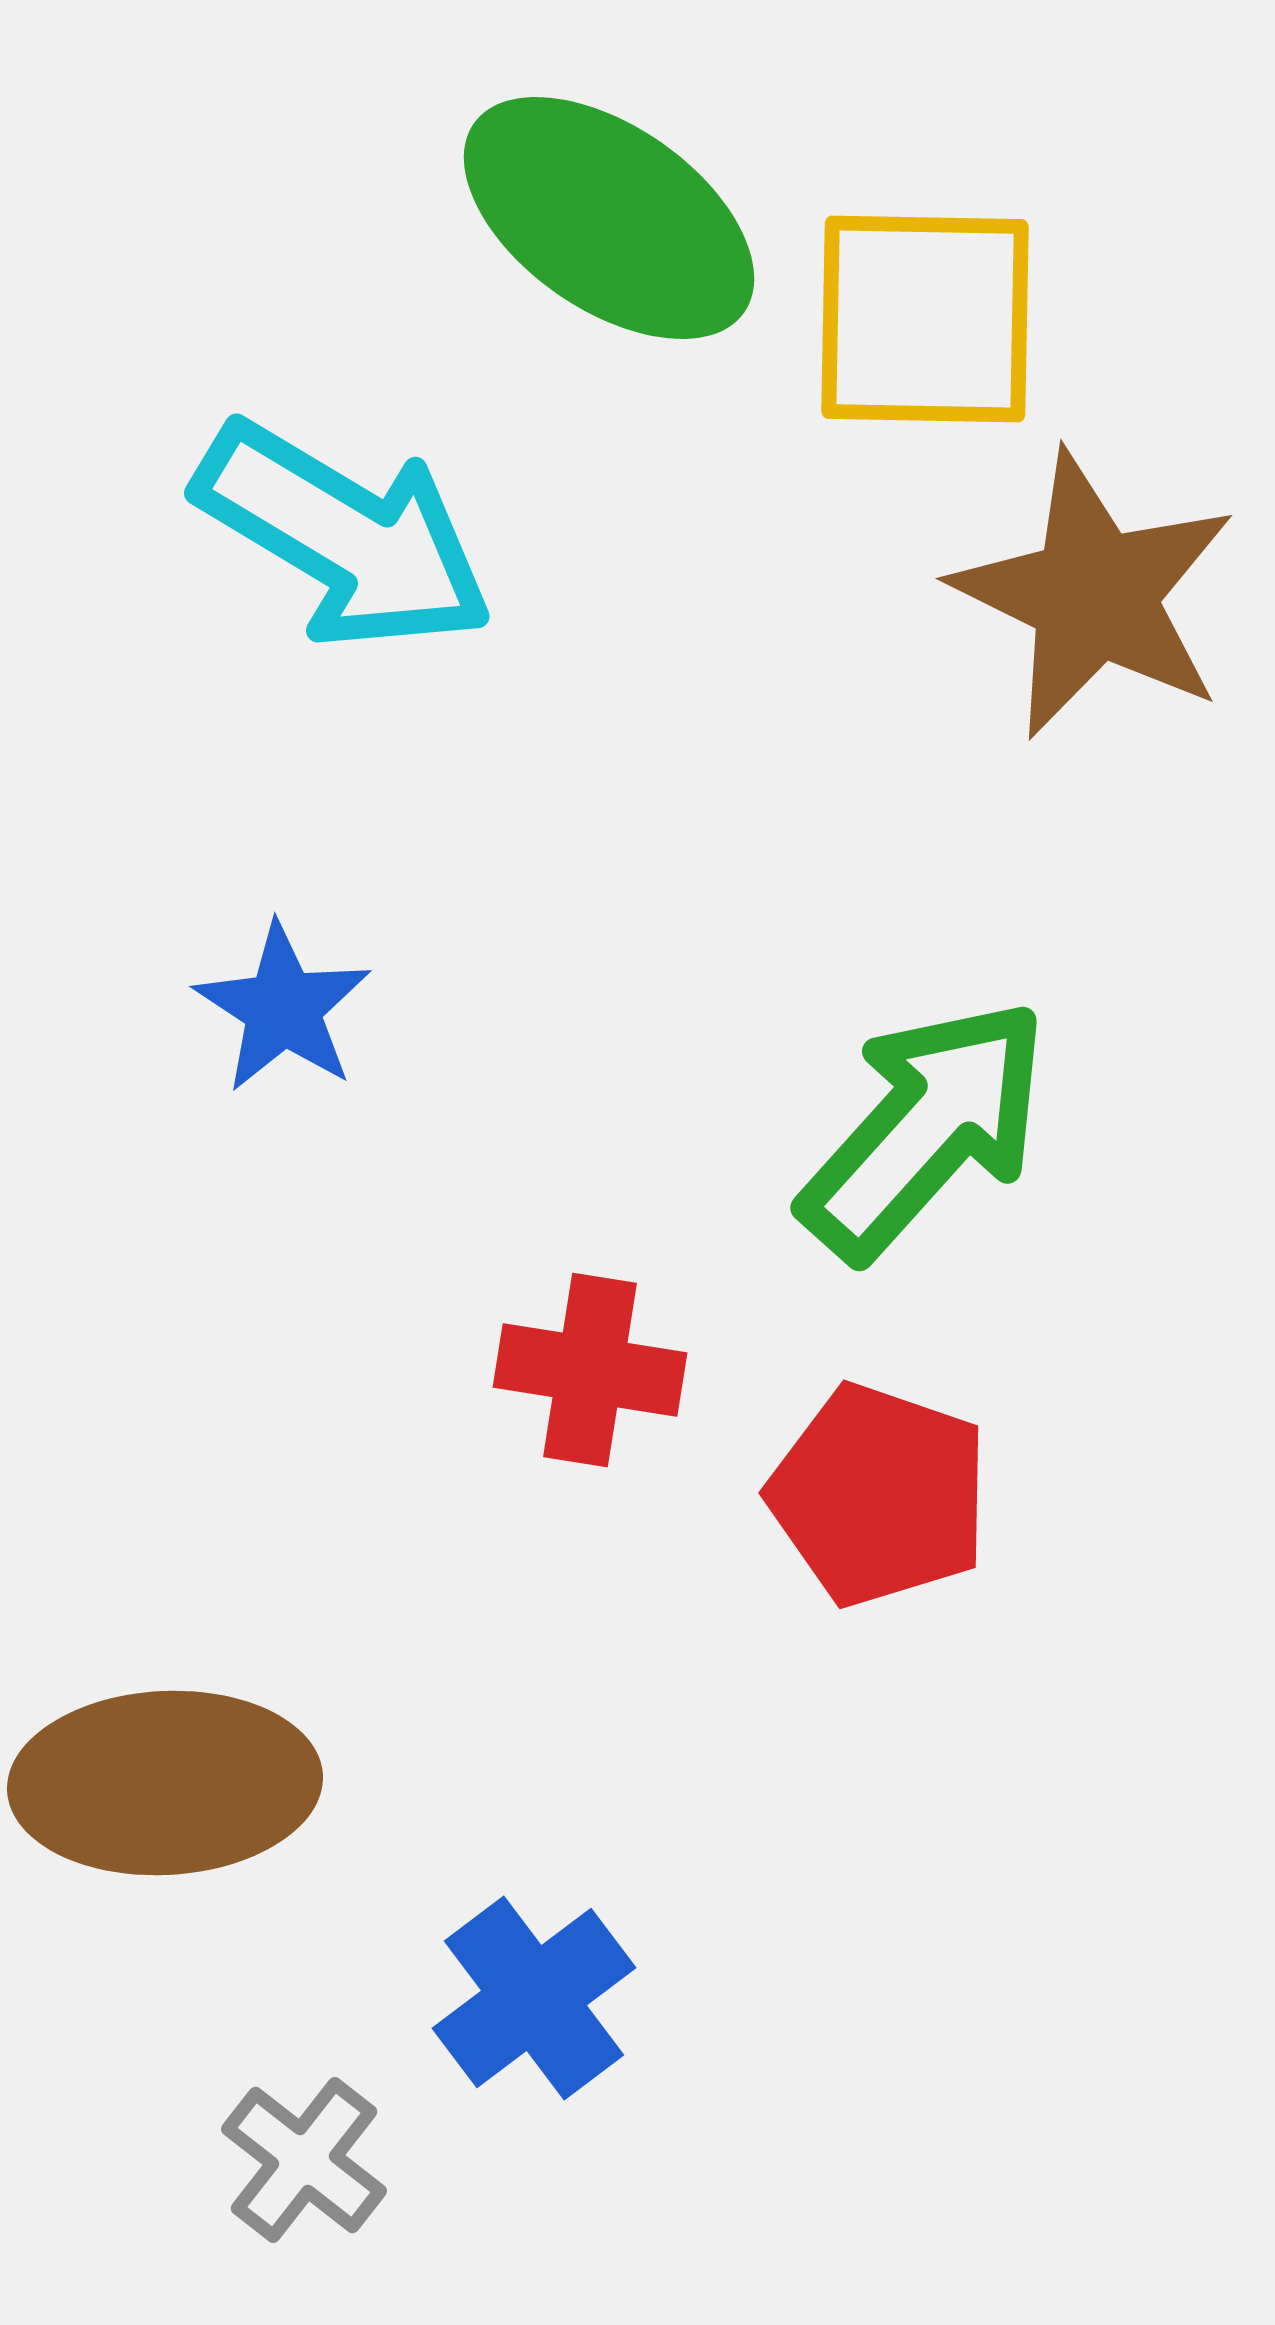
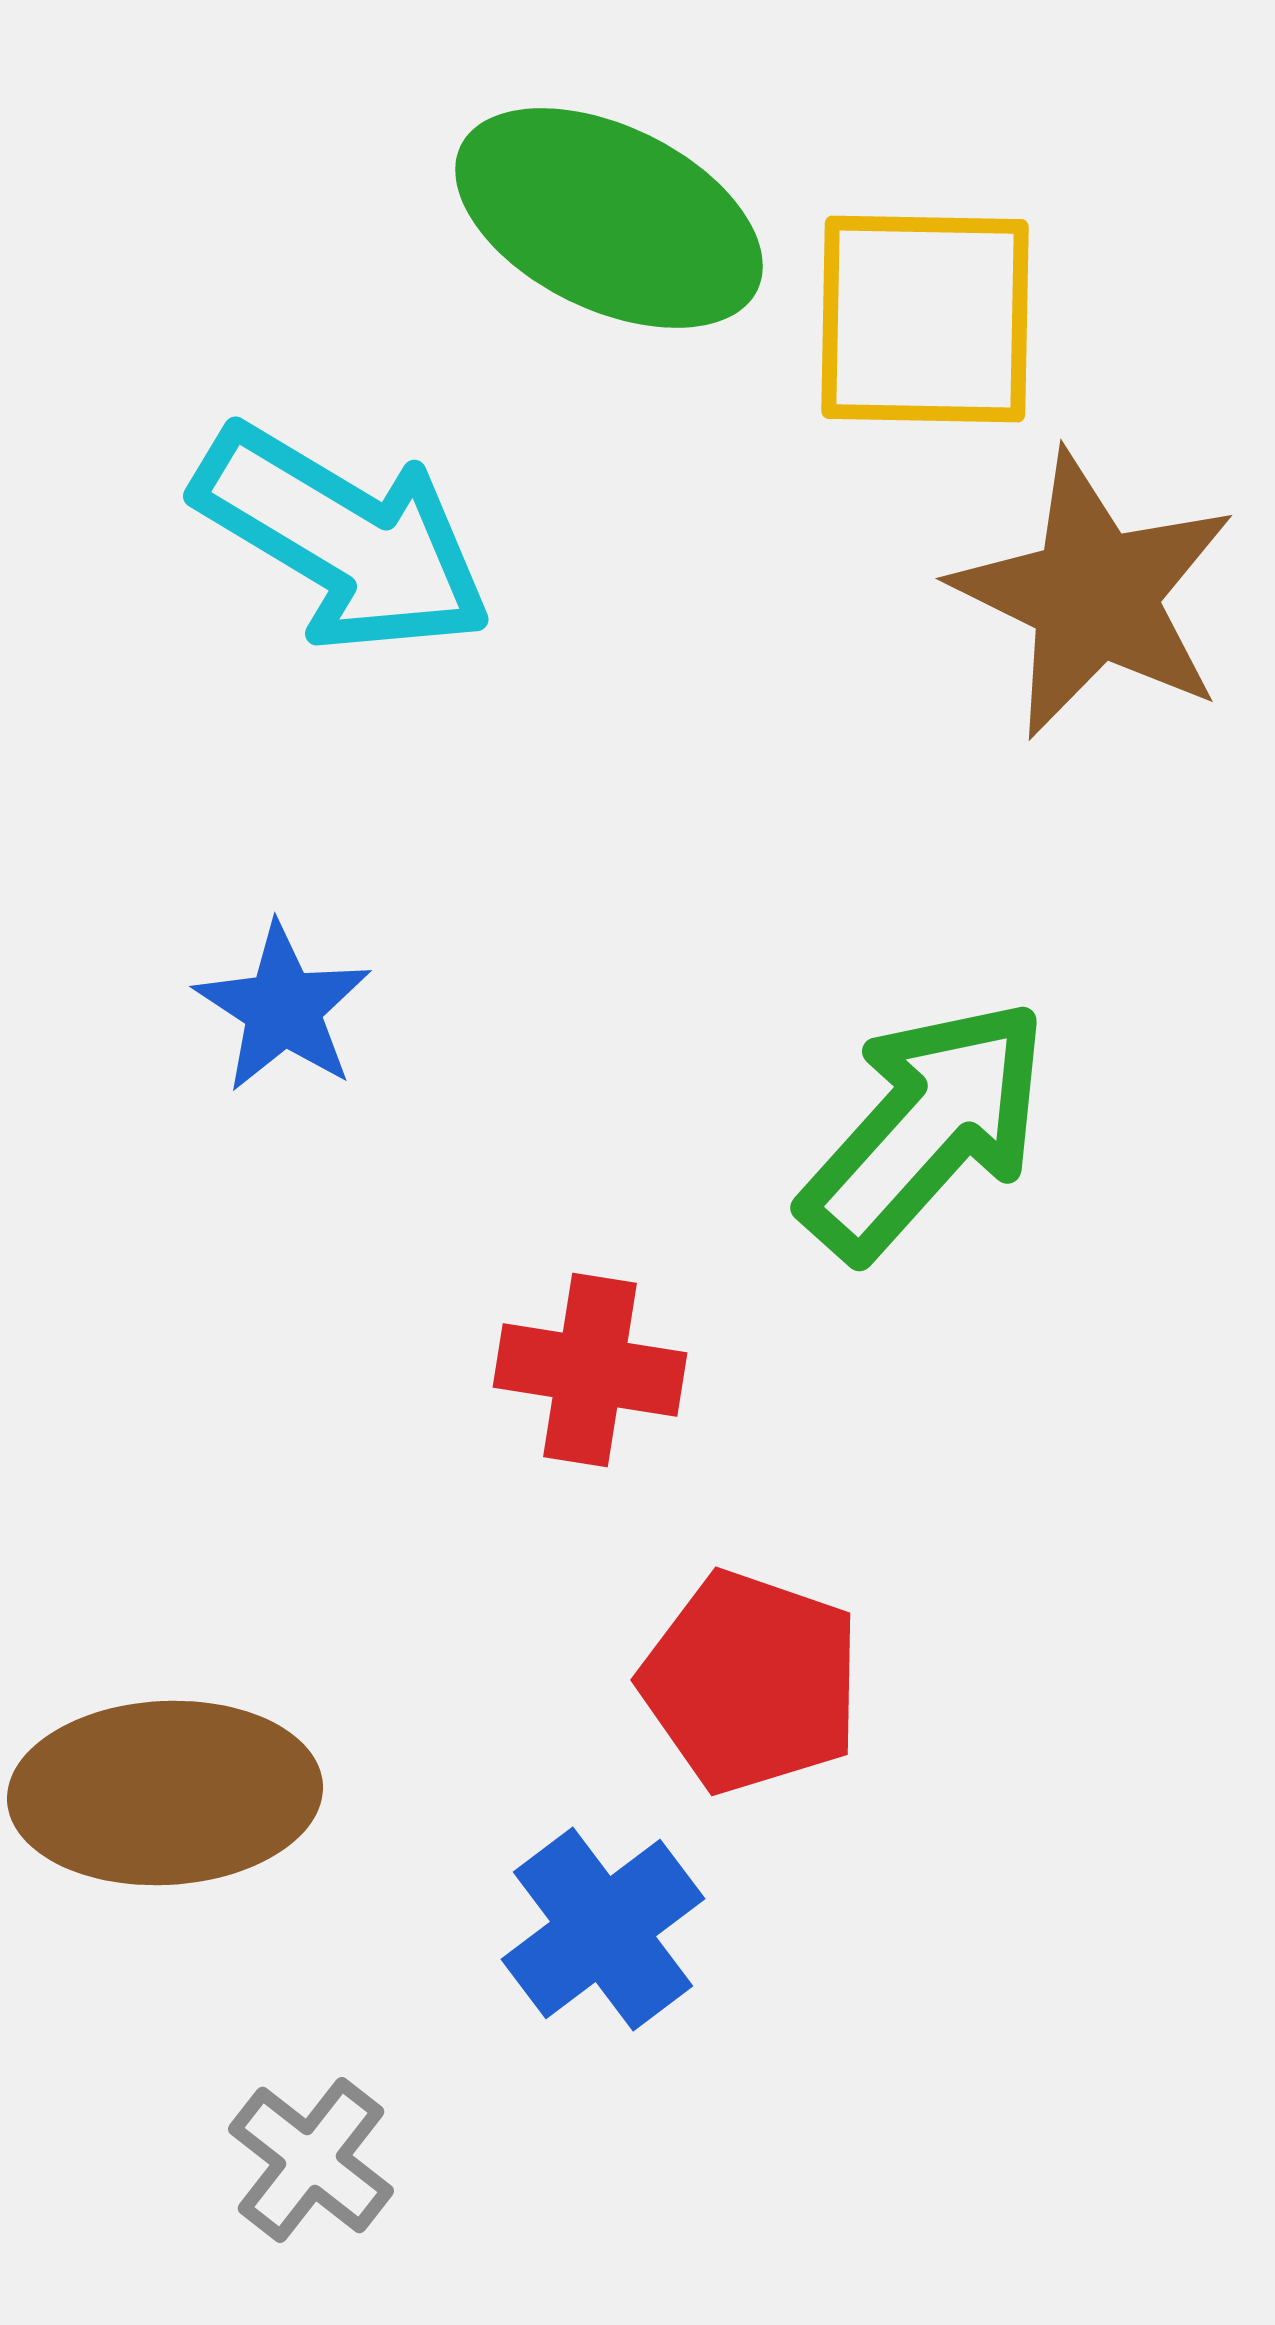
green ellipse: rotated 9 degrees counterclockwise
cyan arrow: moved 1 px left, 3 px down
red pentagon: moved 128 px left, 187 px down
brown ellipse: moved 10 px down
blue cross: moved 69 px right, 69 px up
gray cross: moved 7 px right
